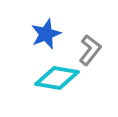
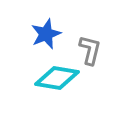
gray L-shape: rotated 24 degrees counterclockwise
